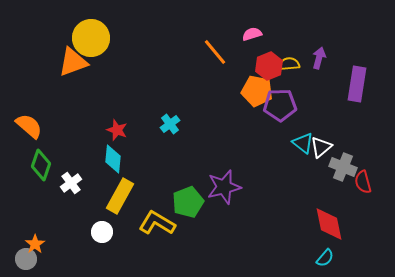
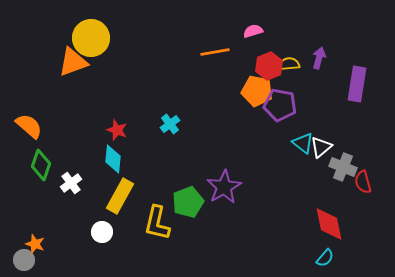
pink semicircle: moved 1 px right, 3 px up
orange line: rotated 60 degrees counterclockwise
purple pentagon: rotated 12 degrees clockwise
purple star: rotated 16 degrees counterclockwise
yellow L-shape: rotated 108 degrees counterclockwise
orange star: rotated 18 degrees counterclockwise
gray circle: moved 2 px left, 1 px down
